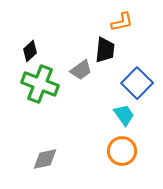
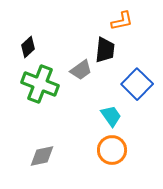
orange L-shape: moved 1 px up
black diamond: moved 2 px left, 4 px up
blue square: moved 1 px down
cyan trapezoid: moved 13 px left, 1 px down
orange circle: moved 10 px left, 1 px up
gray diamond: moved 3 px left, 3 px up
